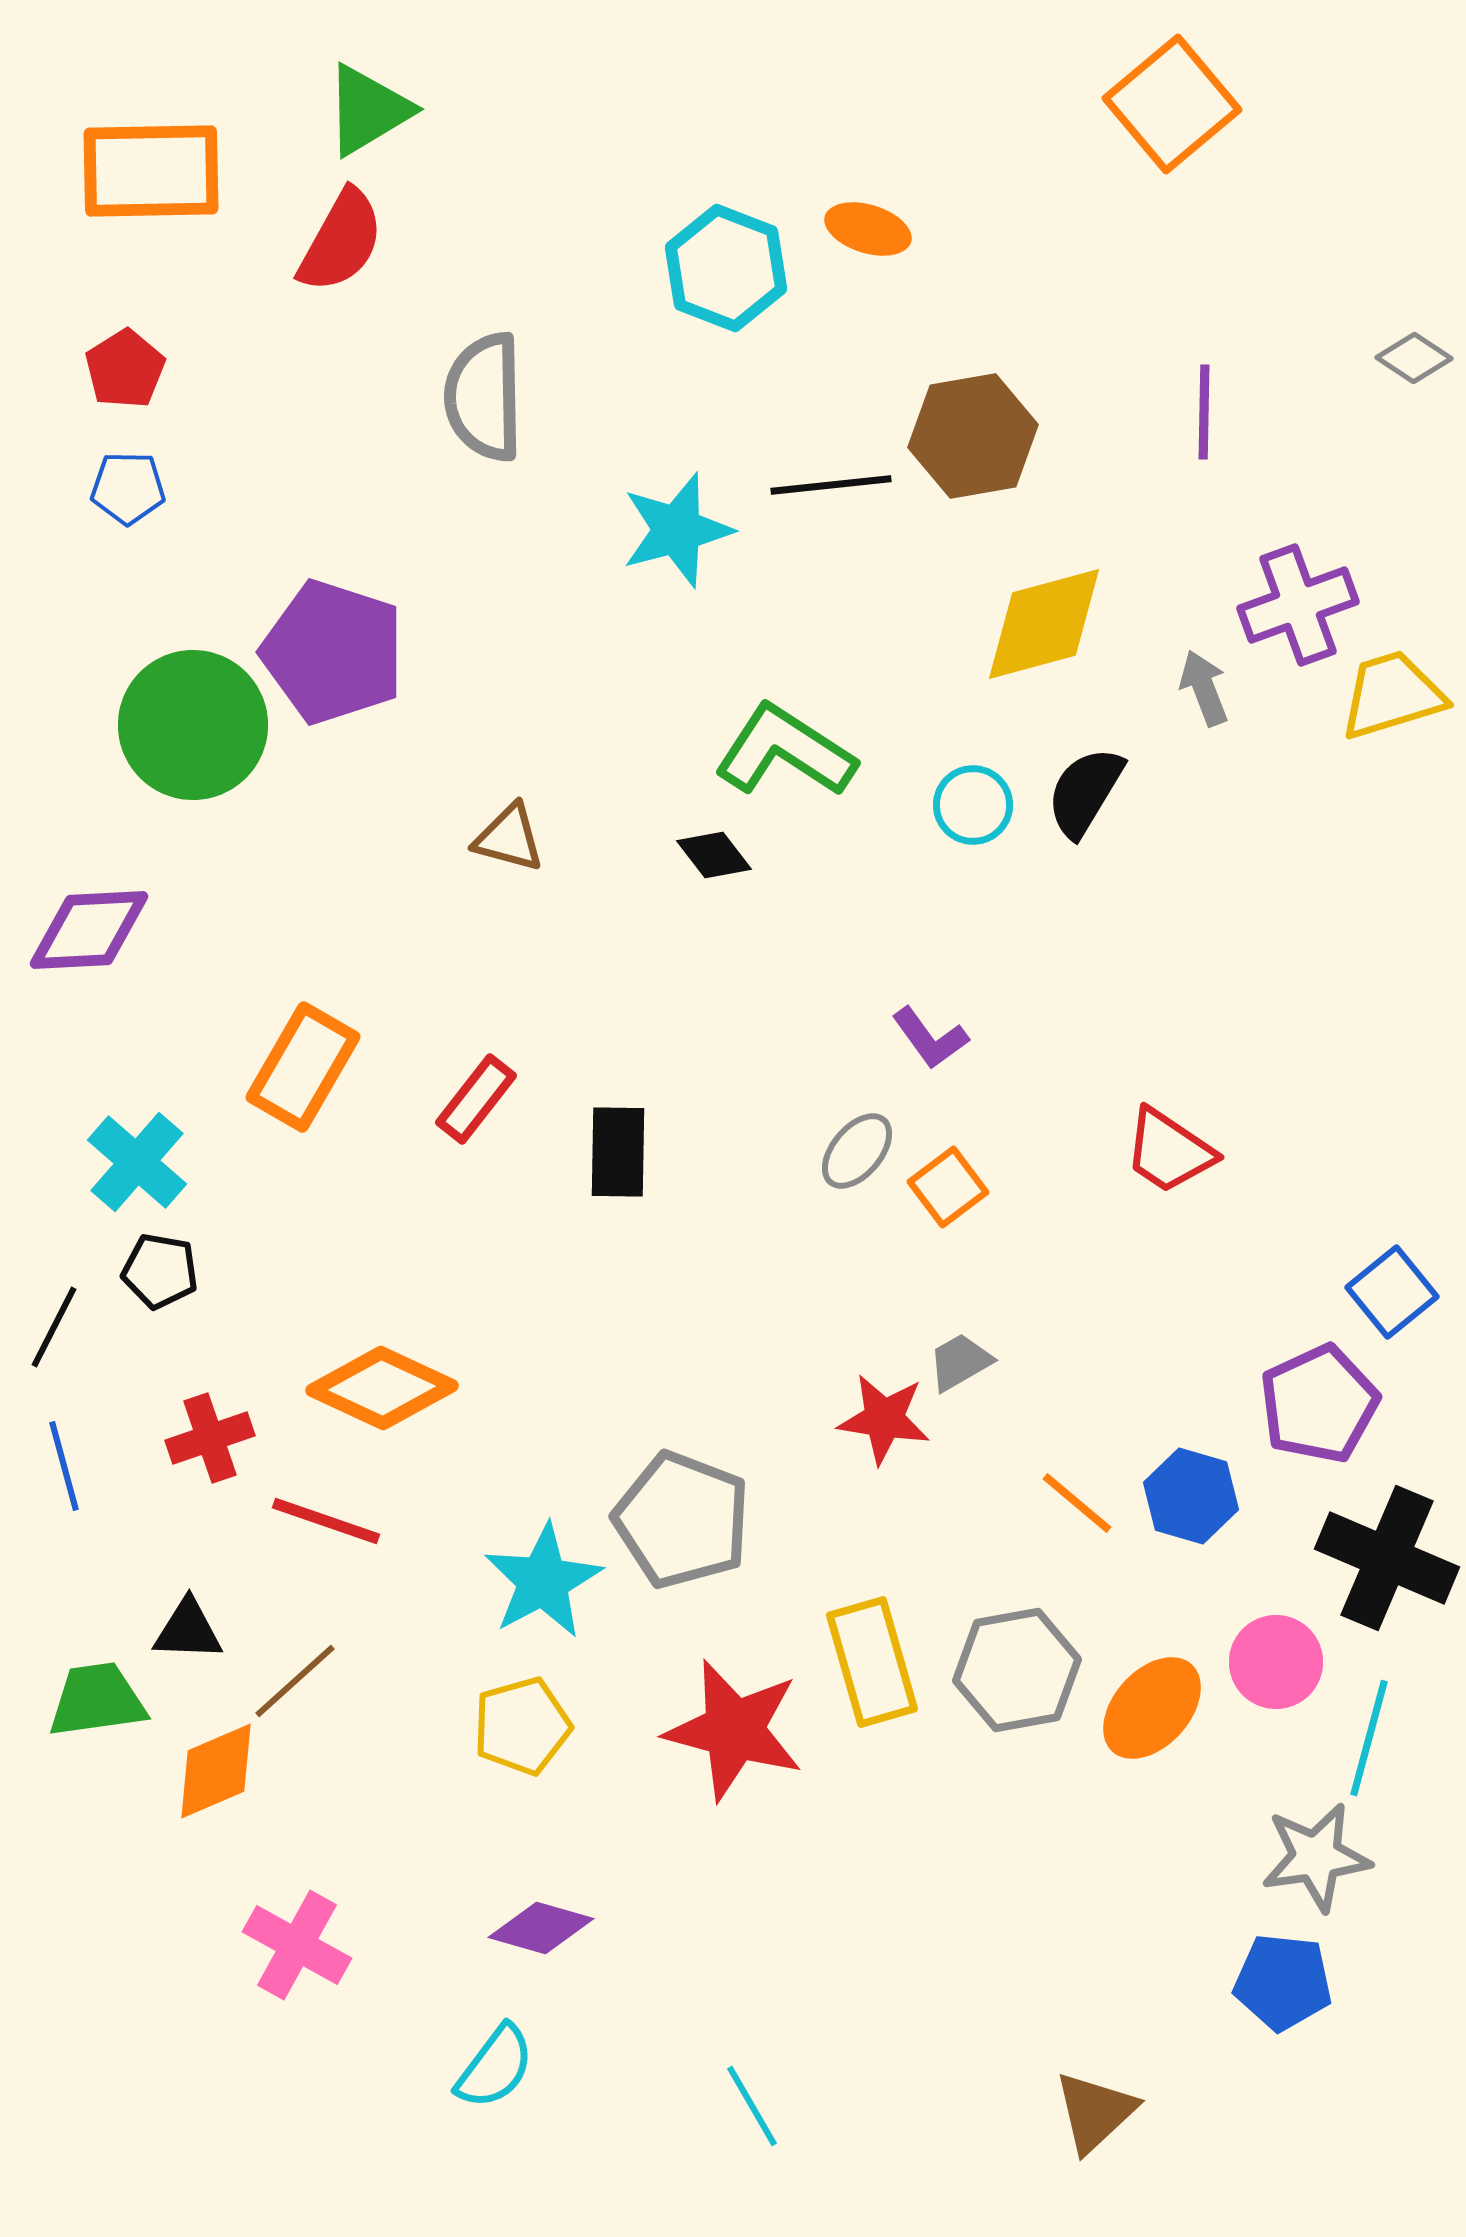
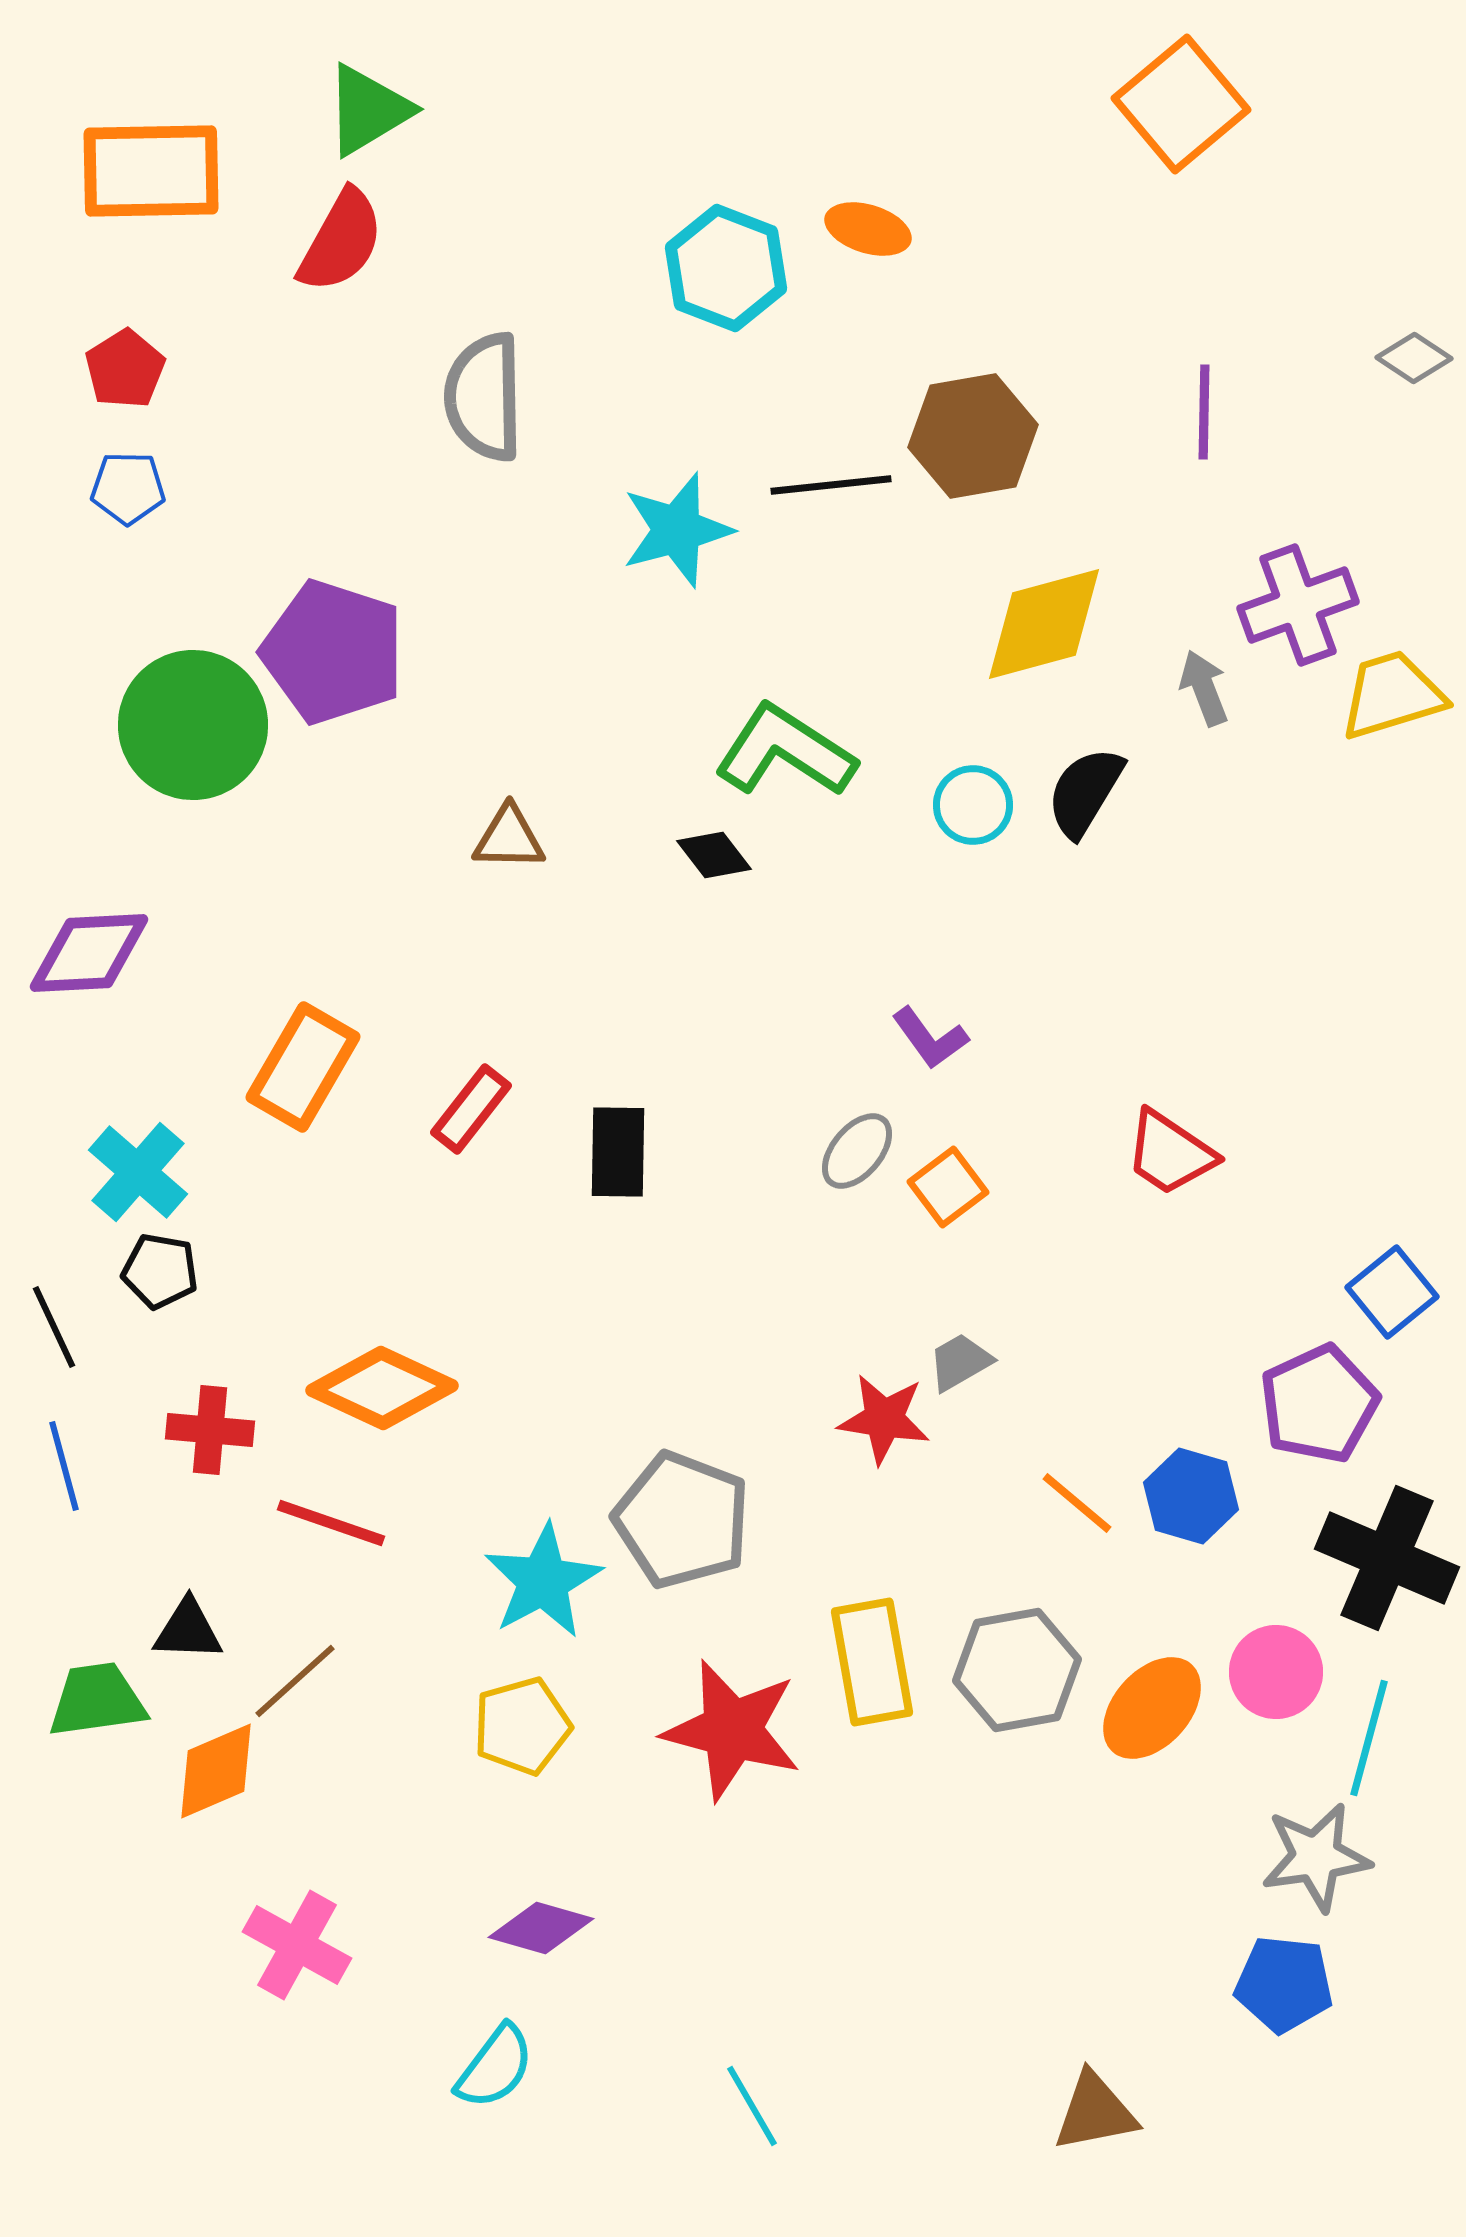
orange square at (1172, 104): moved 9 px right
brown triangle at (509, 838): rotated 14 degrees counterclockwise
purple diamond at (89, 930): moved 23 px down
red rectangle at (476, 1099): moved 5 px left, 10 px down
red trapezoid at (1169, 1151): moved 1 px right, 2 px down
cyan cross at (137, 1162): moved 1 px right, 10 px down
black line at (54, 1327): rotated 52 degrees counterclockwise
red cross at (210, 1438): moved 8 px up; rotated 24 degrees clockwise
red line at (326, 1521): moved 5 px right, 2 px down
yellow rectangle at (872, 1662): rotated 6 degrees clockwise
pink circle at (1276, 1662): moved 10 px down
red star at (734, 1730): moved 2 px left
blue pentagon at (1283, 1982): moved 1 px right, 2 px down
brown triangle at (1095, 2112): rotated 32 degrees clockwise
